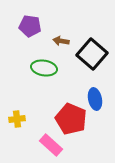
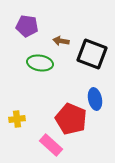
purple pentagon: moved 3 px left
black square: rotated 20 degrees counterclockwise
green ellipse: moved 4 px left, 5 px up
